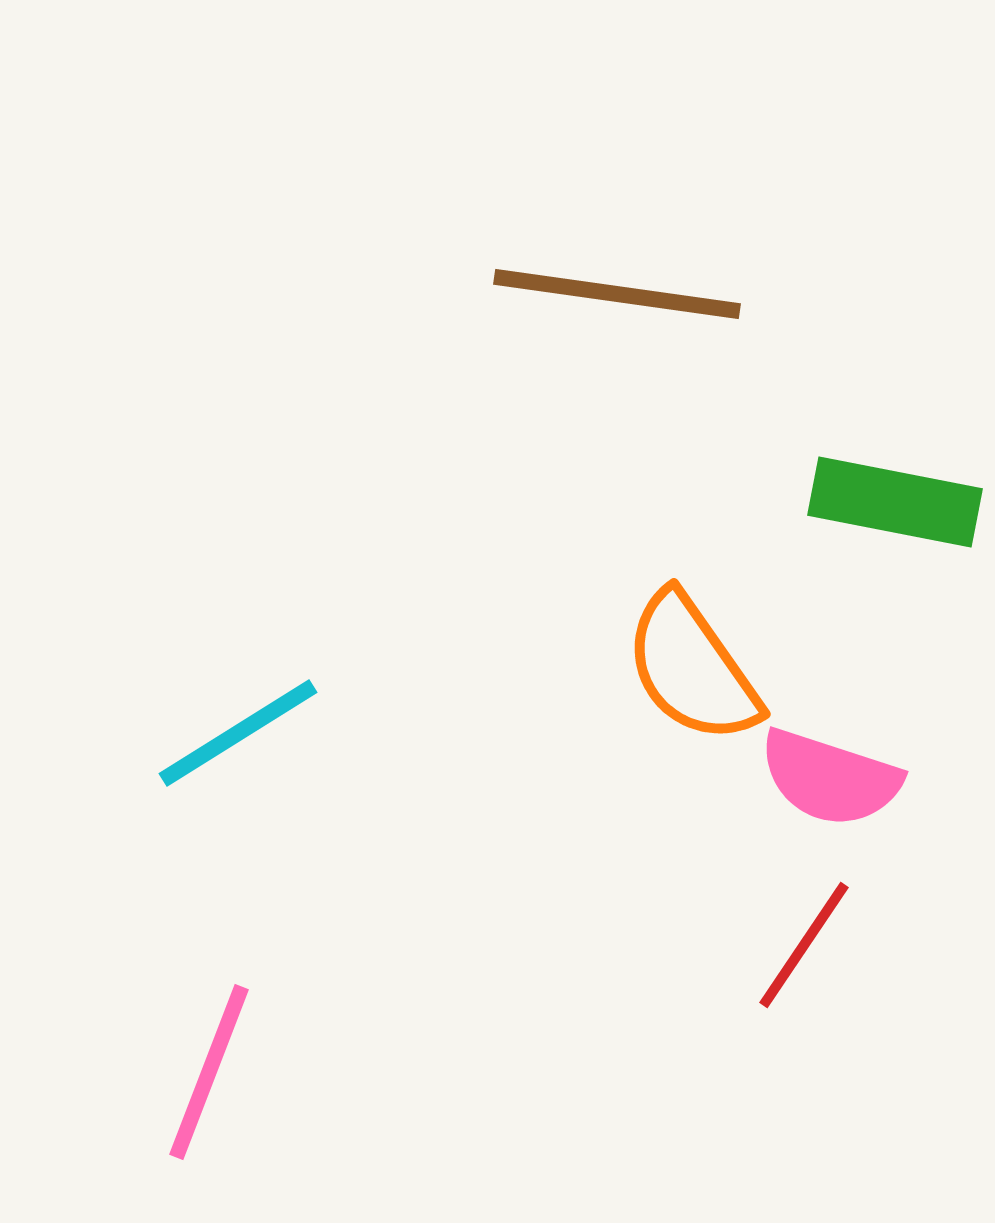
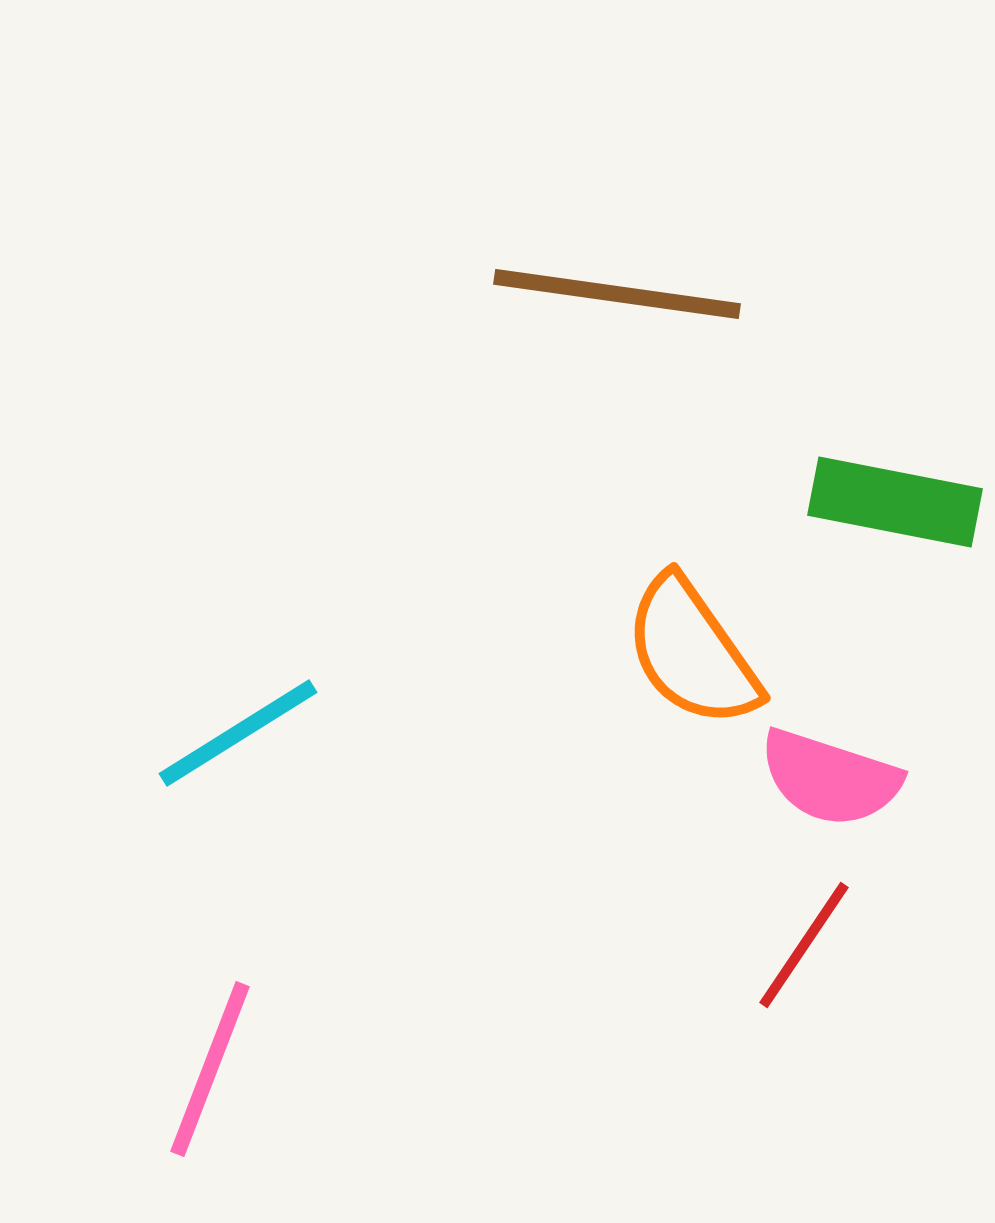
orange semicircle: moved 16 px up
pink line: moved 1 px right, 3 px up
